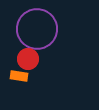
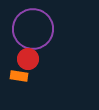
purple circle: moved 4 px left
